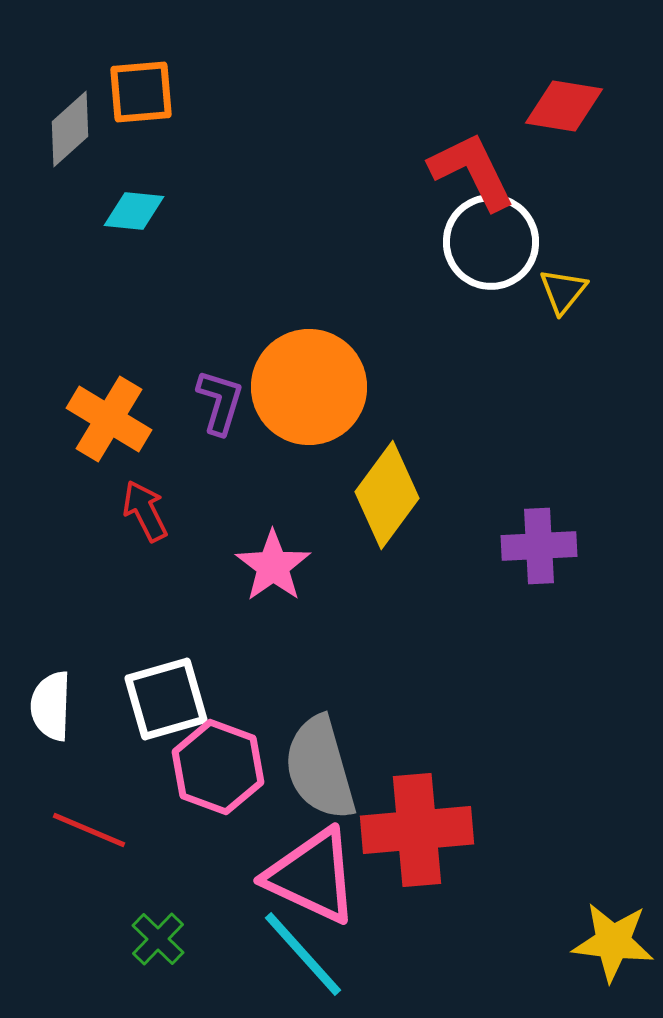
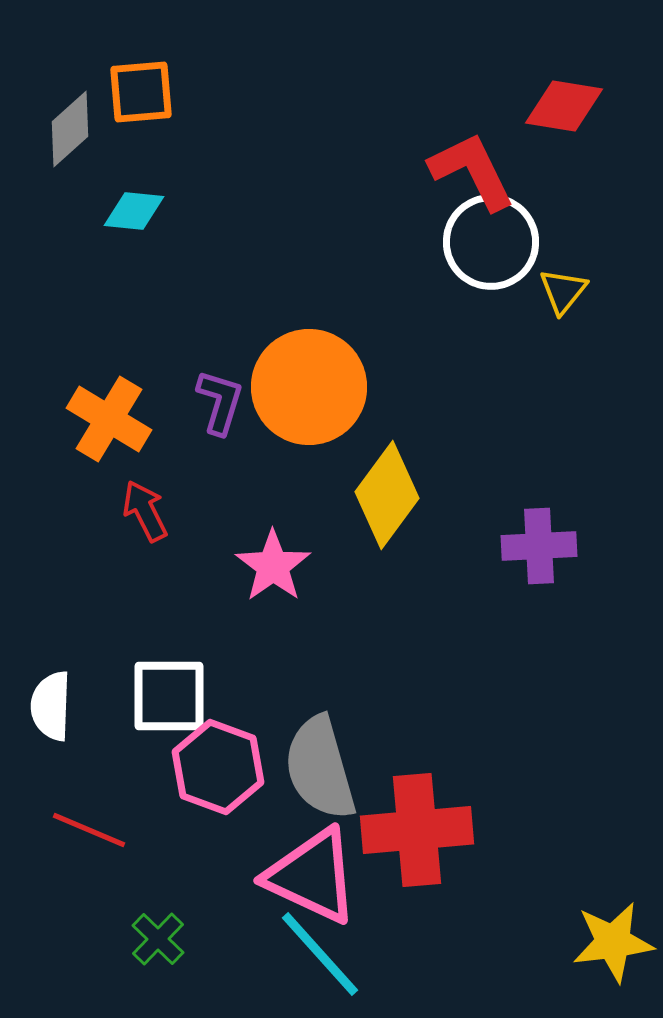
white square: moved 3 px right, 3 px up; rotated 16 degrees clockwise
yellow star: rotated 14 degrees counterclockwise
cyan line: moved 17 px right
